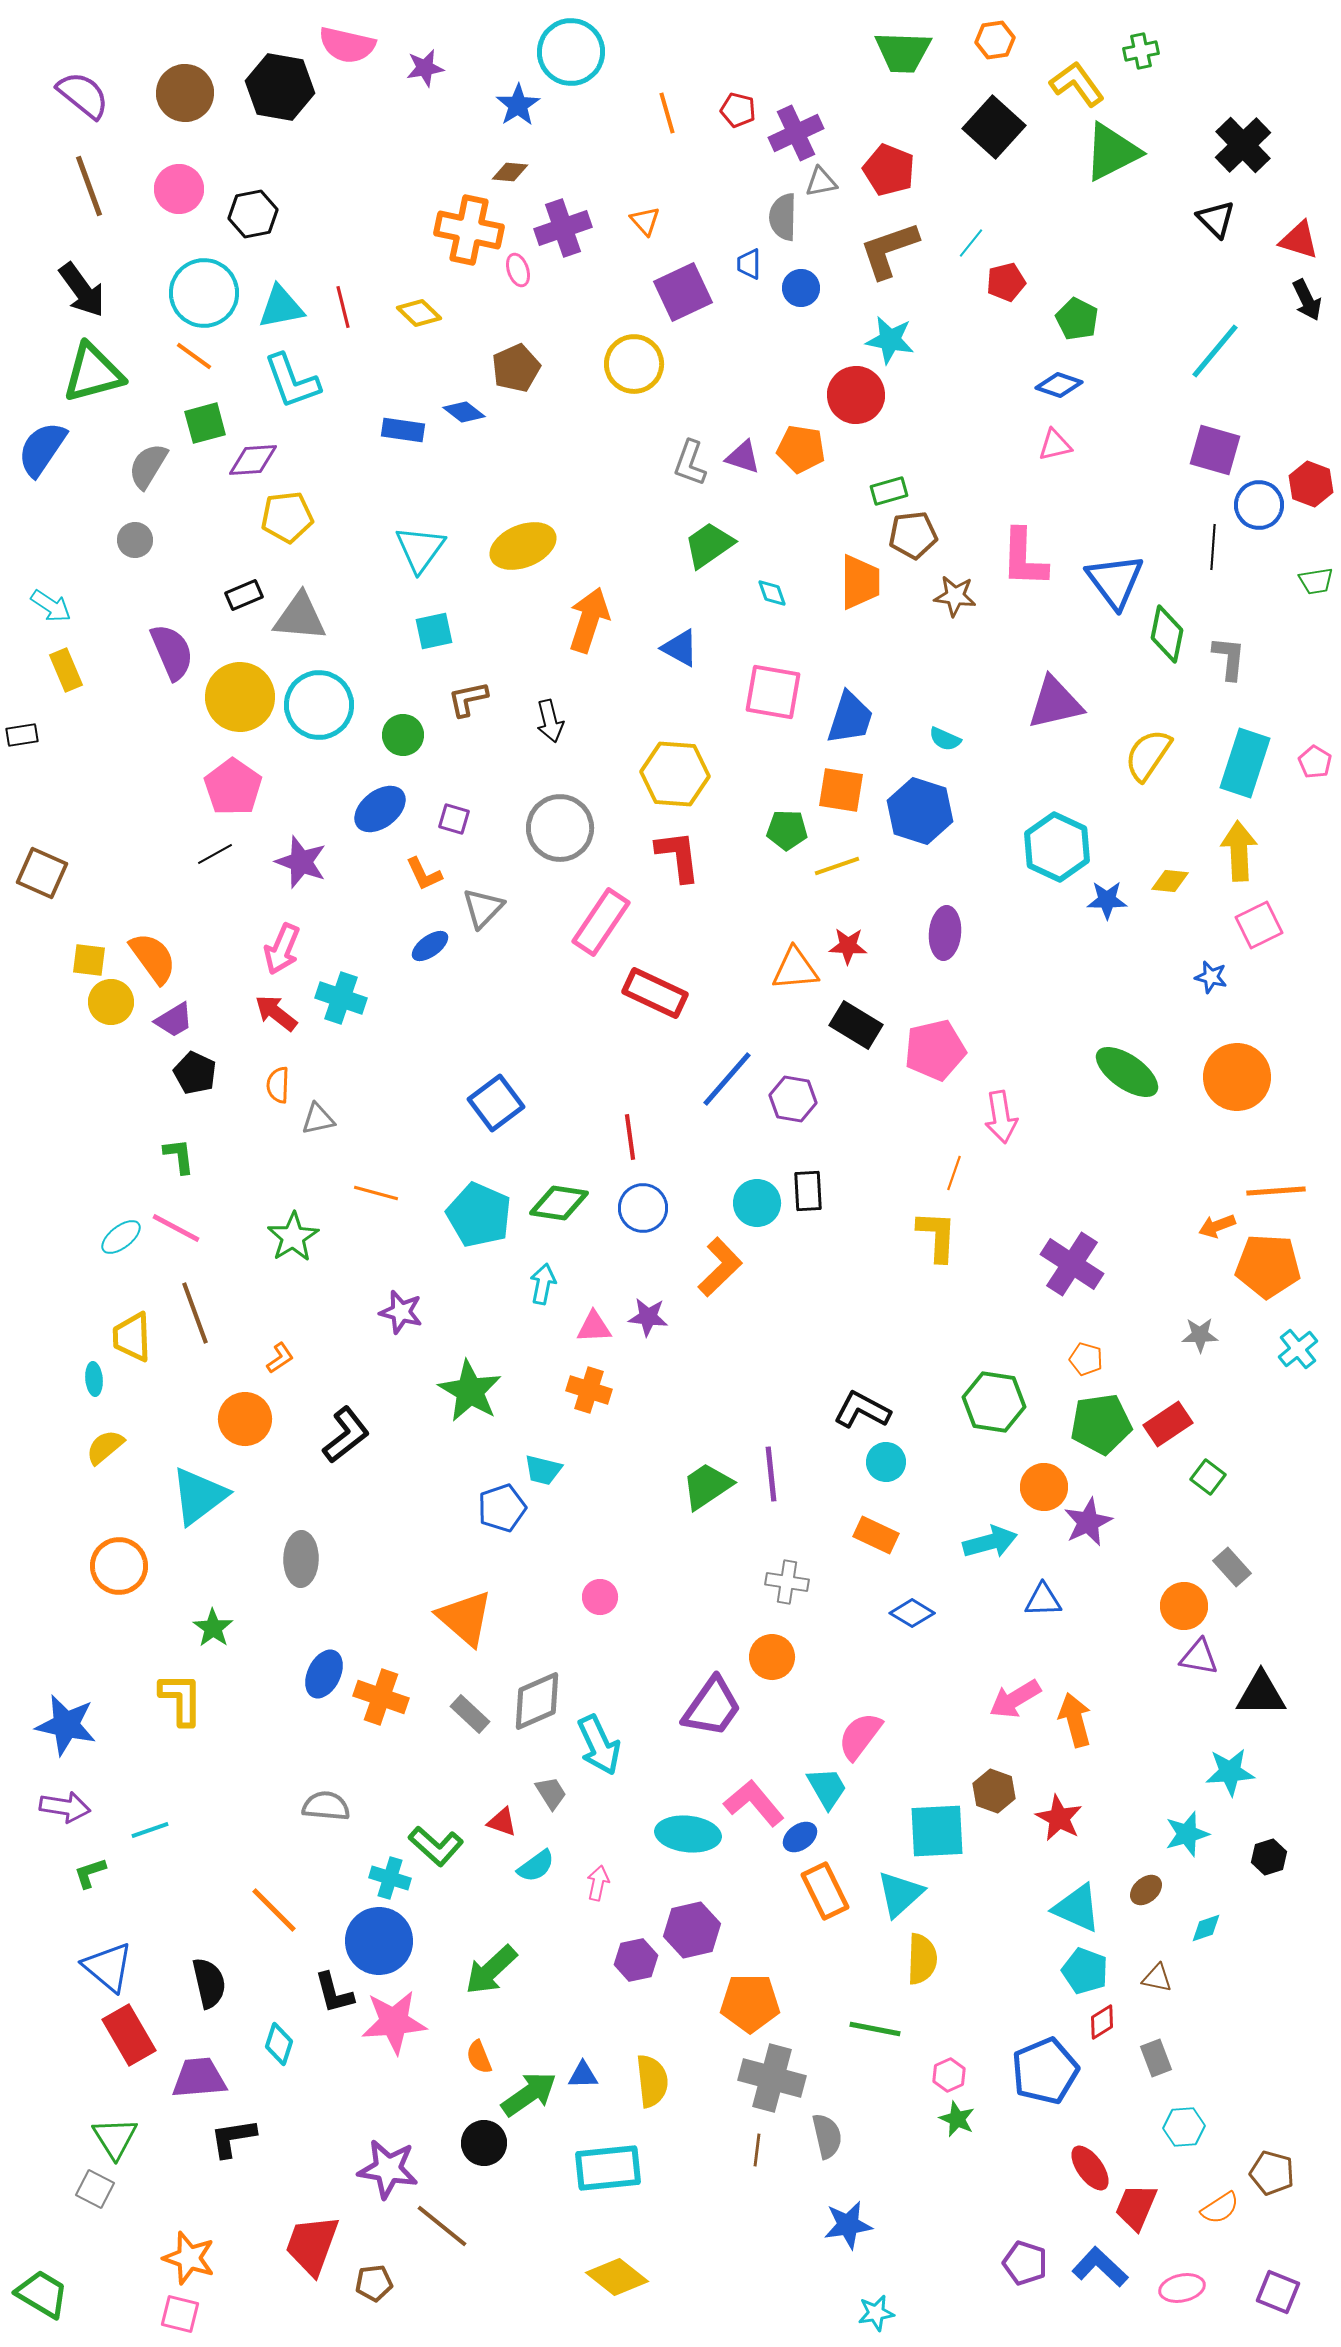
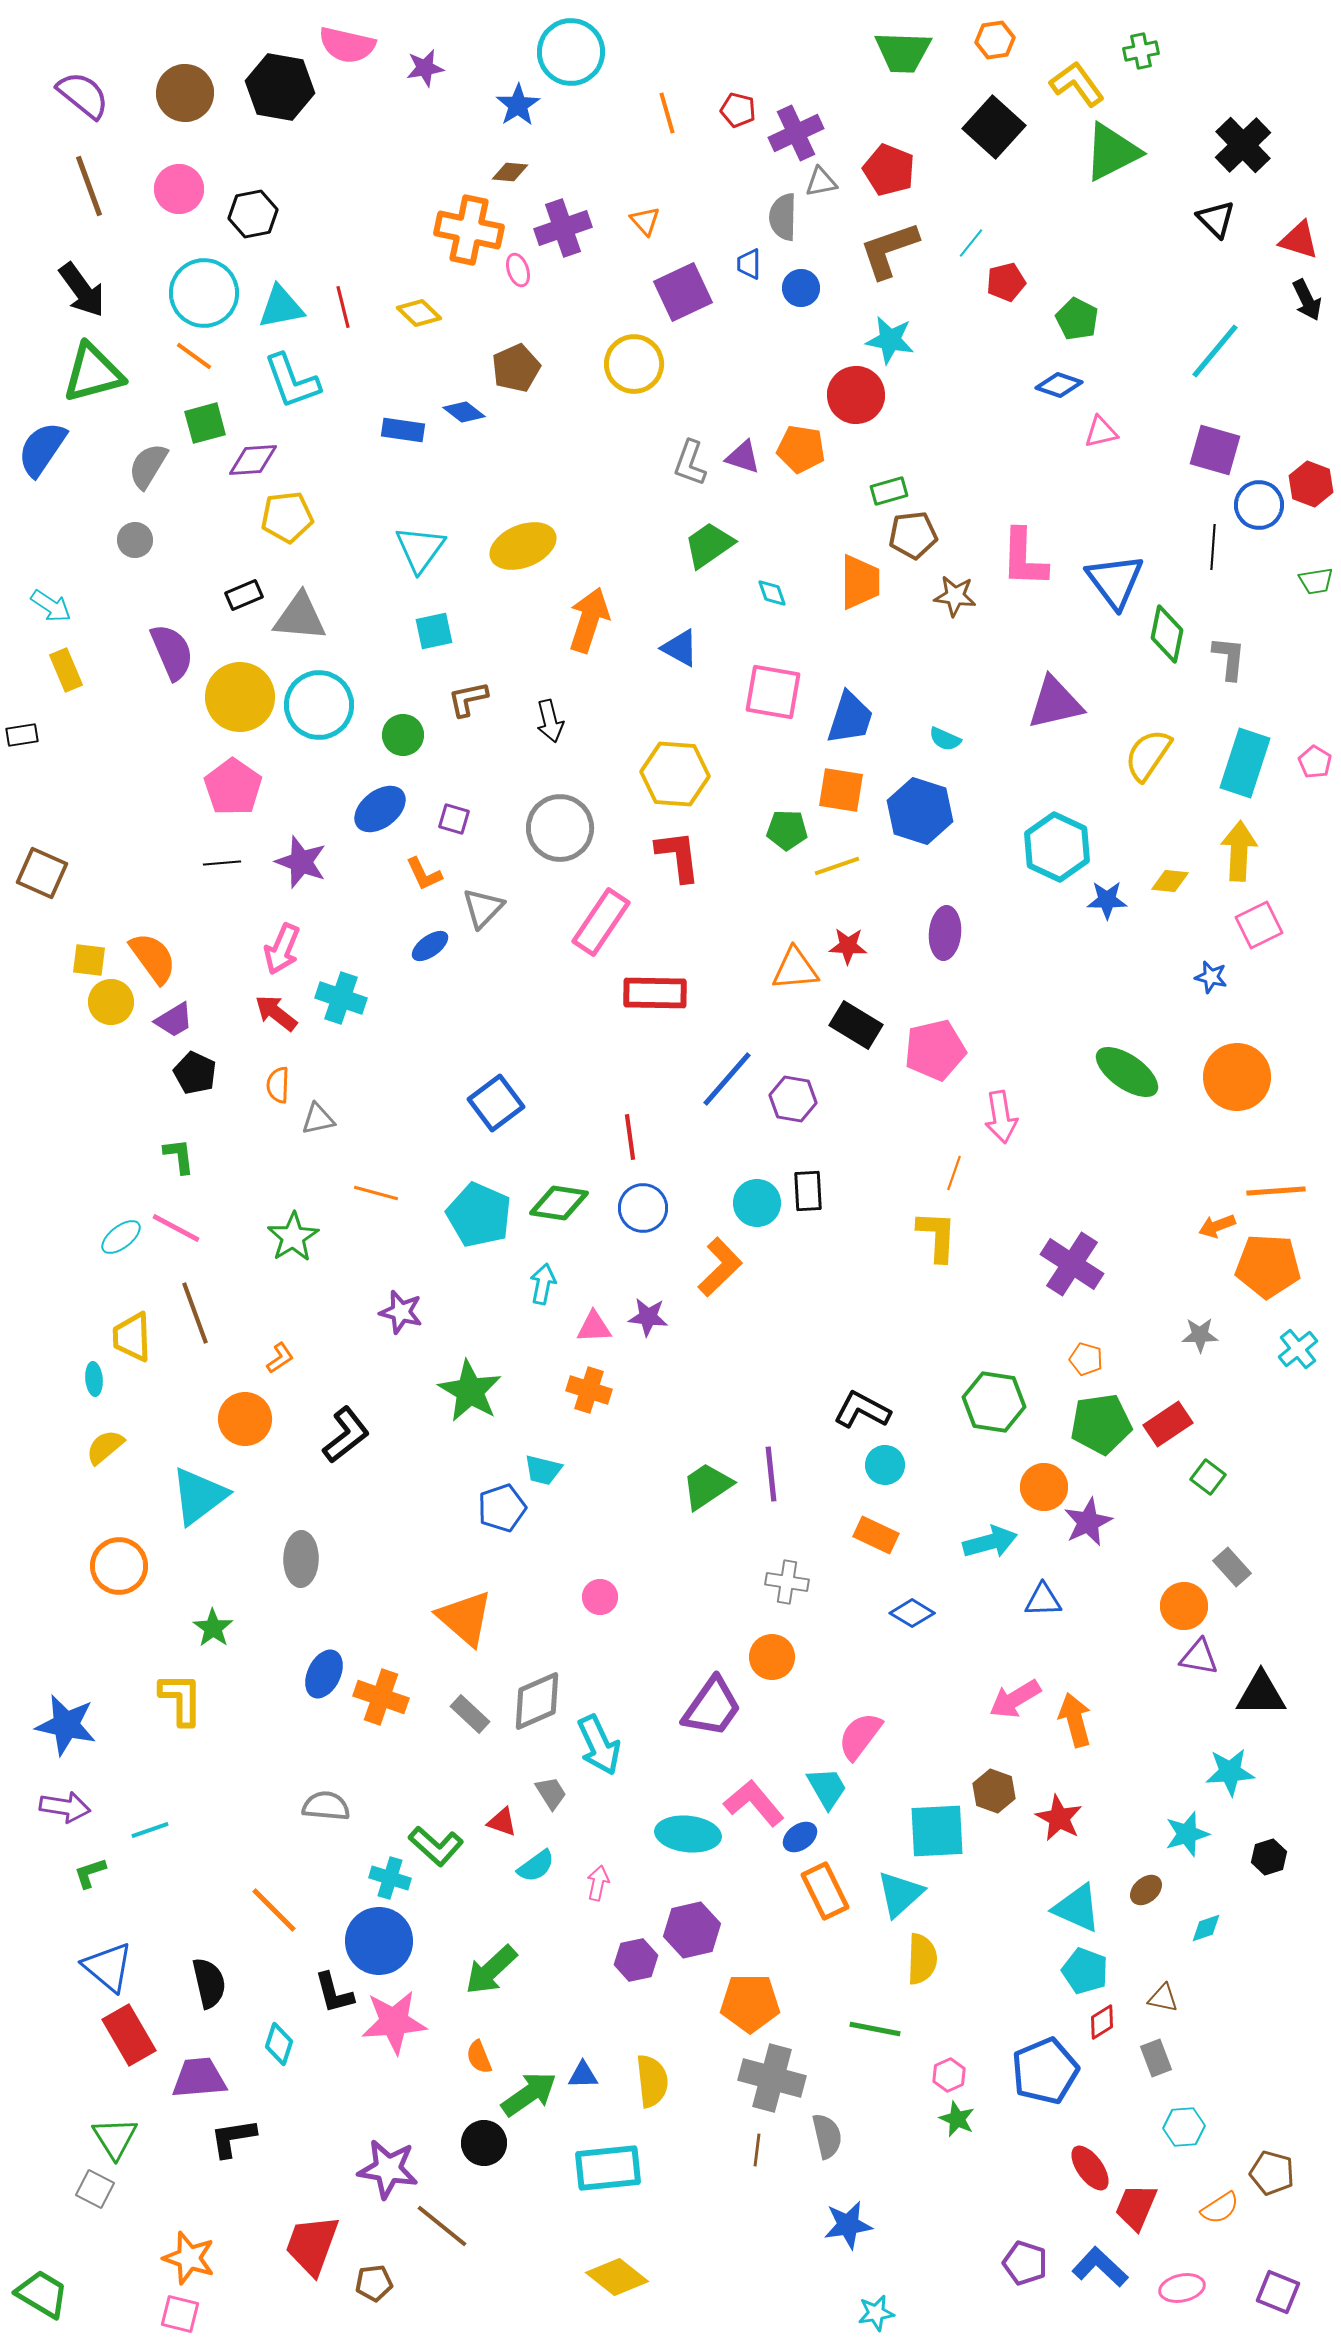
pink triangle at (1055, 445): moved 46 px right, 13 px up
yellow arrow at (1239, 851): rotated 6 degrees clockwise
black line at (215, 854): moved 7 px right, 9 px down; rotated 24 degrees clockwise
red rectangle at (655, 993): rotated 24 degrees counterclockwise
cyan circle at (886, 1462): moved 1 px left, 3 px down
brown triangle at (1157, 1978): moved 6 px right, 20 px down
